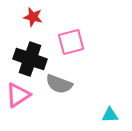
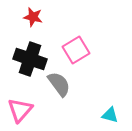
pink square: moved 5 px right, 8 px down; rotated 16 degrees counterclockwise
gray semicircle: rotated 148 degrees counterclockwise
pink triangle: moved 2 px right, 15 px down; rotated 16 degrees counterclockwise
cyan triangle: rotated 18 degrees clockwise
